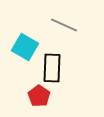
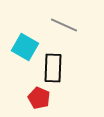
black rectangle: moved 1 px right
red pentagon: moved 2 px down; rotated 10 degrees counterclockwise
